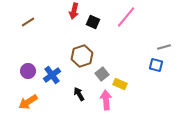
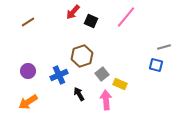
red arrow: moved 1 px left, 1 px down; rotated 28 degrees clockwise
black square: moved 2 px left, 1 px up
blue cross: moved 7 px right; rotated 12 degrees clockwise
